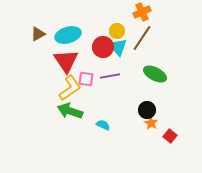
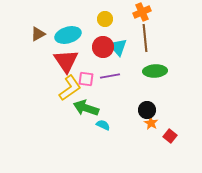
yellow circle: moved 12 px left, 12 px up
brown line: moved 3 px right; rotated 40 degrees counterclockwise
green ellipse: moved 3 px up; rotated 30 degrees counterclockwise
green arrow: moved 16 px right, 3 px up
